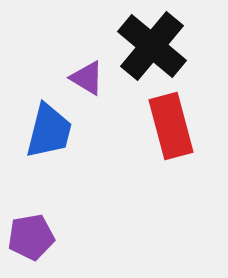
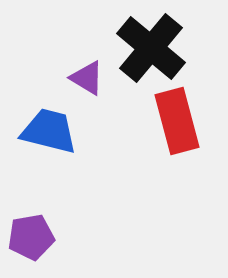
black cross: moved 1 px left, 2 px down
red rectangle: moved 6 px right, 5 px up
blue trapezoid: rotated 90 degrees counterclockwise
